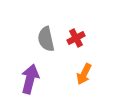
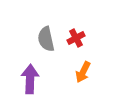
orange arrow: moved 1 px left, 2 px up
purple arrow: rotated 12 degrees counterclockwise
